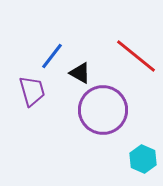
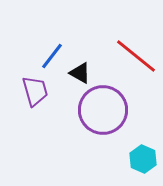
purple trapezoid: moved 3 px right
